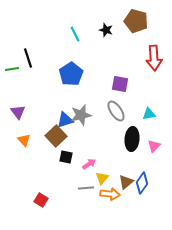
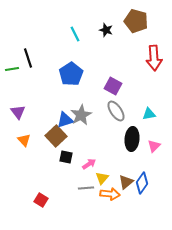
purple square: moved 7 px left, 2 px down; rotated 18 degrees clockwise
gray star: rotated 15 degrees counterclockwise
